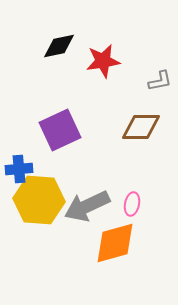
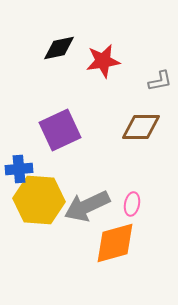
black diamond: moved 2 px down
